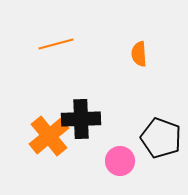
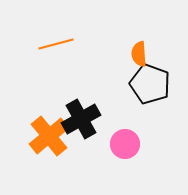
black cross: rotated 27 degrees counterclockwise
black pentagon: moved 11 px left, 54 px up
pink circle: moved 5 px right, 17 px up
